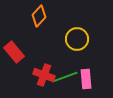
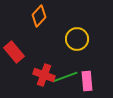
pink rectangle: moved 1 px right, 2 px down
